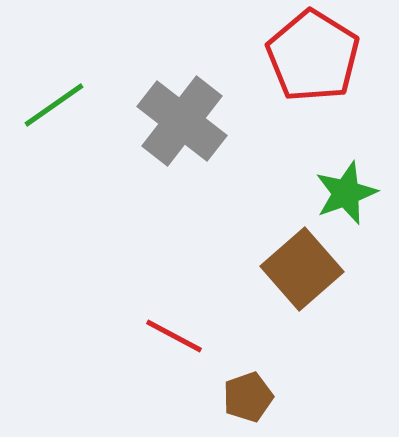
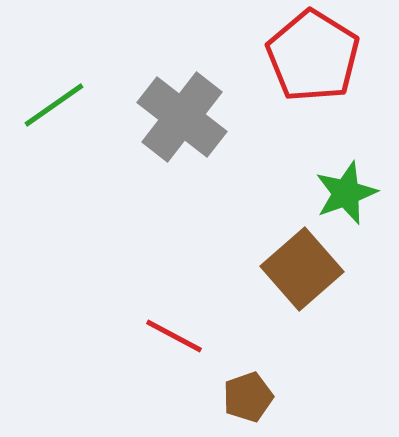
gray cross: moved 4 px up
